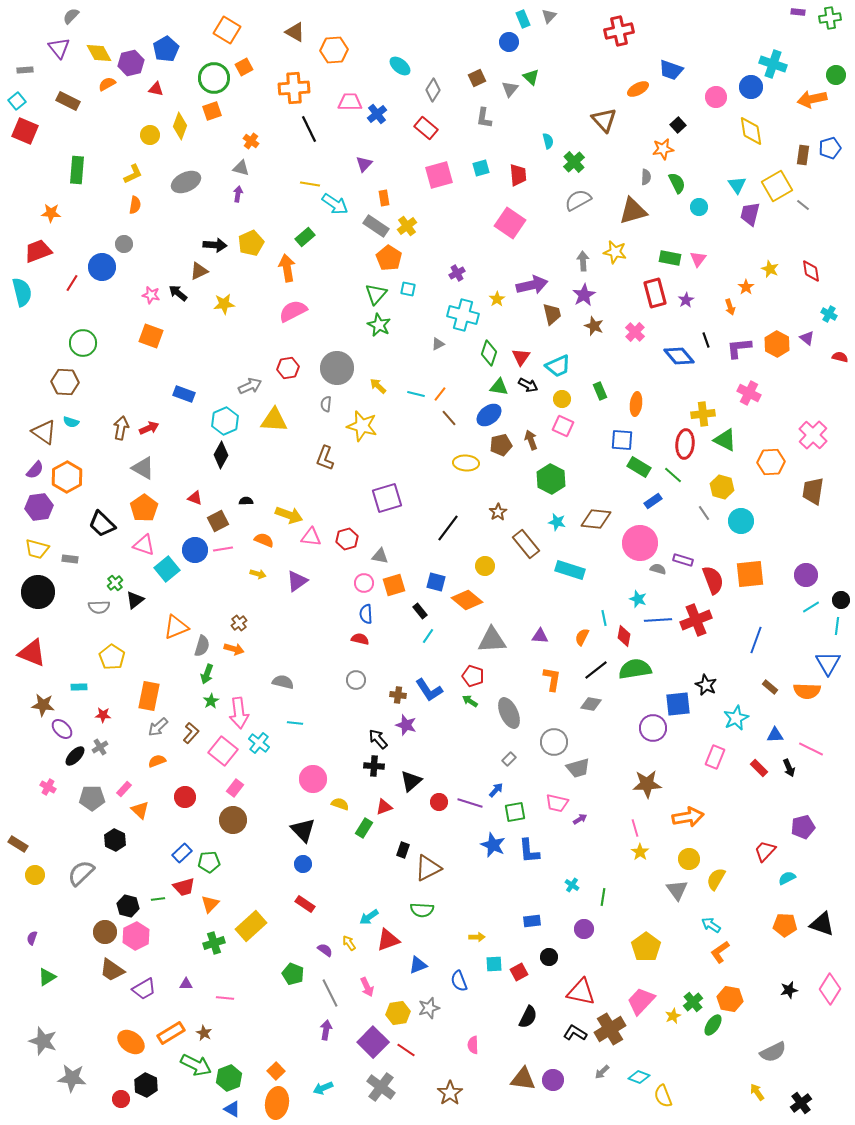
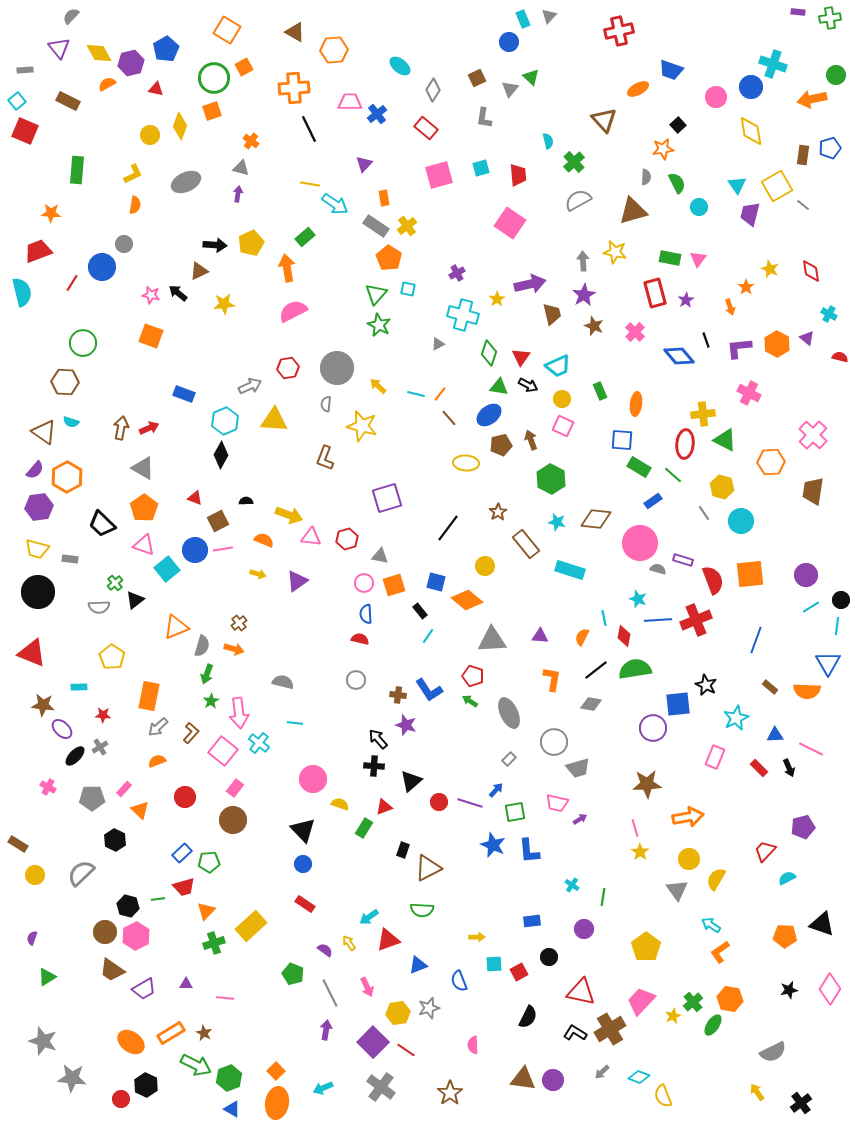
purple arrow at (532, 285): moved 2 px left, 1 px up
orange triangle at (210, 904): moved 4 px left, 7 px down
orange pentagon at (785, 925): moved 11 px down
